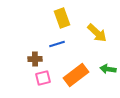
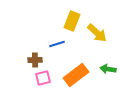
yellow rectangle: moved 10 px right, 3 px down; rotated 42 degrees clockwise
brown cross: moved 1 px down
